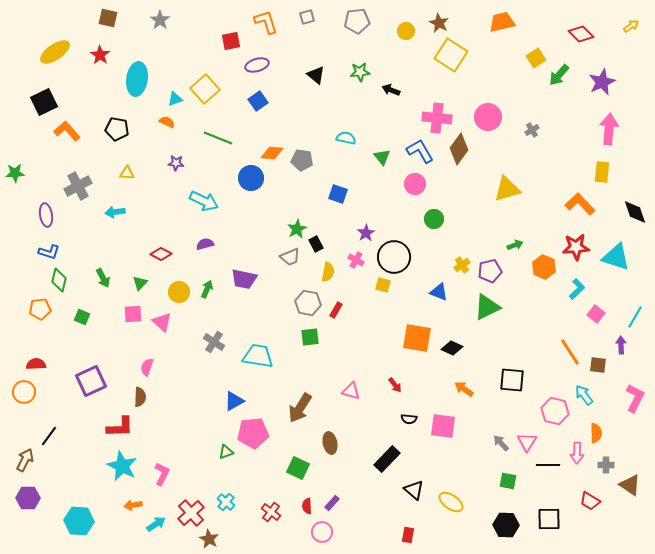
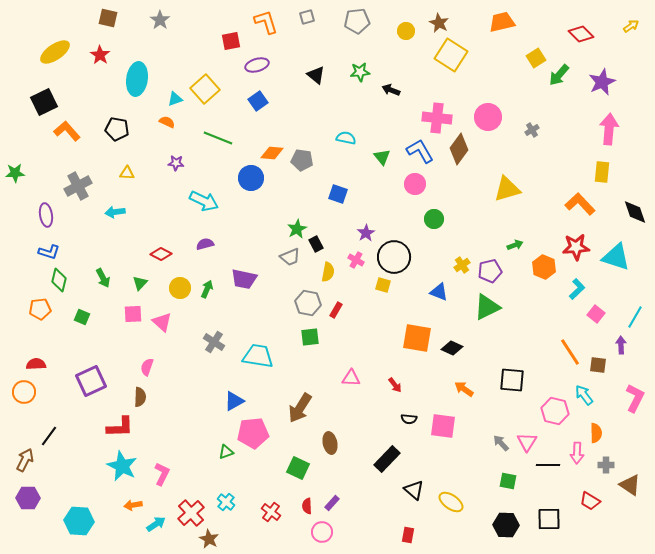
yellow circle at (179, 292): moved 1 px right, 4 px up
pink triangle at (351, 391): moved 13 px up; rotated 12 degrees counterclockwise
